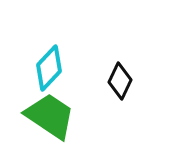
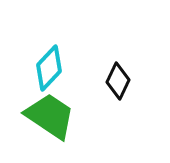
black diamond: moved 2 px left
